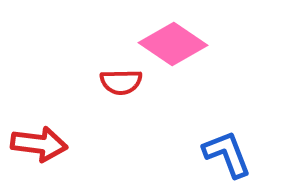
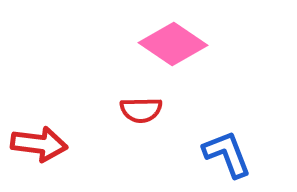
red semicircle: moved 20 px right, 28 px down
